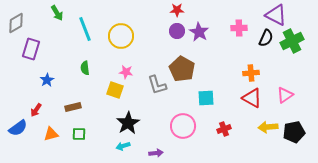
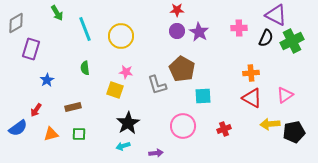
cyan square: moved 3 px left, 2 px up
yellow arrow: moved 2 px right, 3 px up
